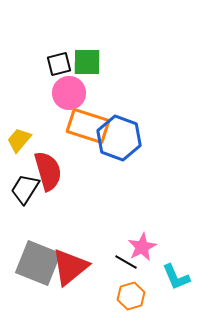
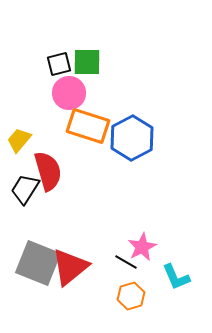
blue hexagon: moved 13 px right; rotated 12 degrees clockwise
